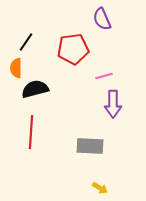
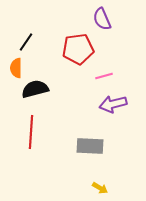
red pentagon: moved 5 px right
purple arrow: rotated 76 degrees clockwise
